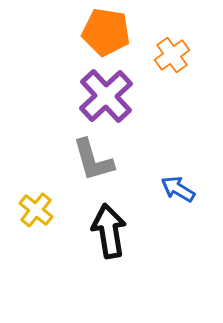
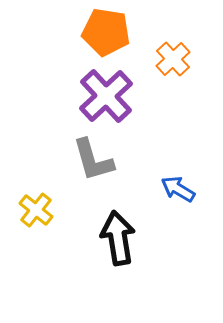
orange cross: moved 1 px right, 4 px down; rotated 8 degrees counterclockwise
black arrow: moved 9 px right, 7 px down
